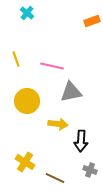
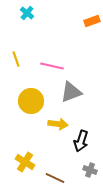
gray triangle: rotated 10 degrees counterclockwise
yellow circle: moved 4 px right
black arrow: rotated 15 degrees clockwise
